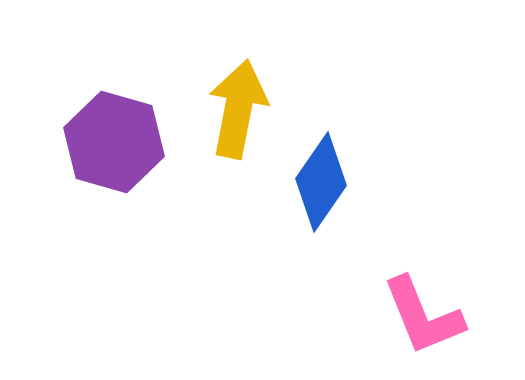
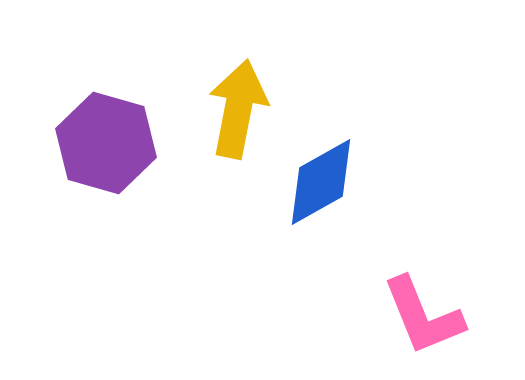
purple hexagon: moved 8 px left, 1 px down
blue diamond: rotated 26 degrees clockwise
